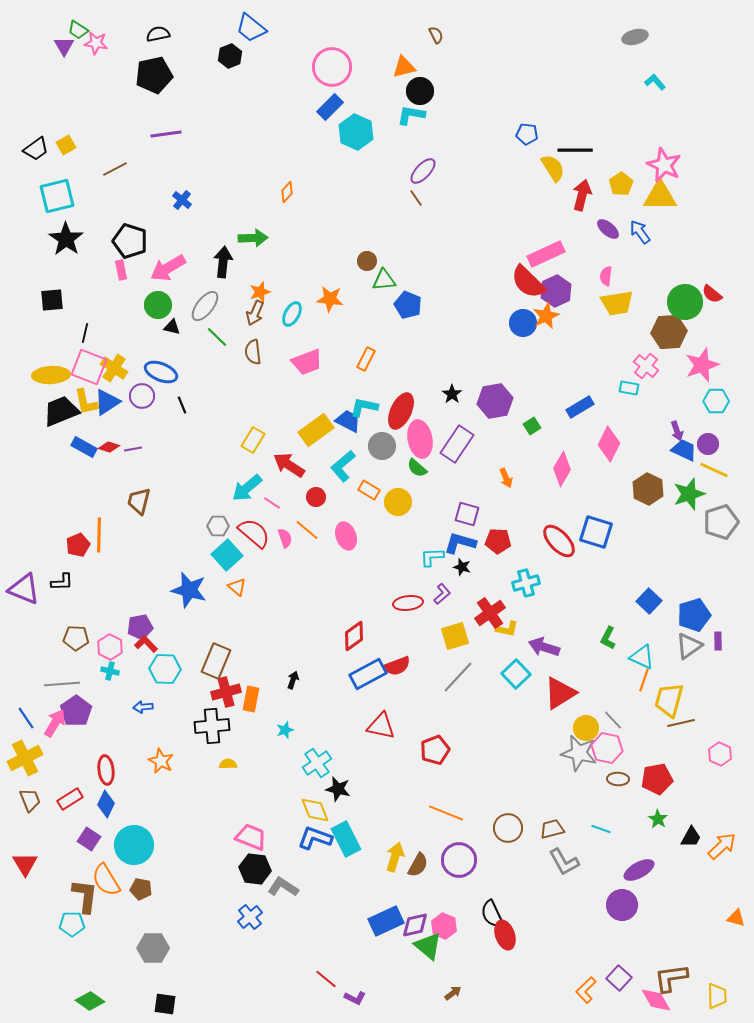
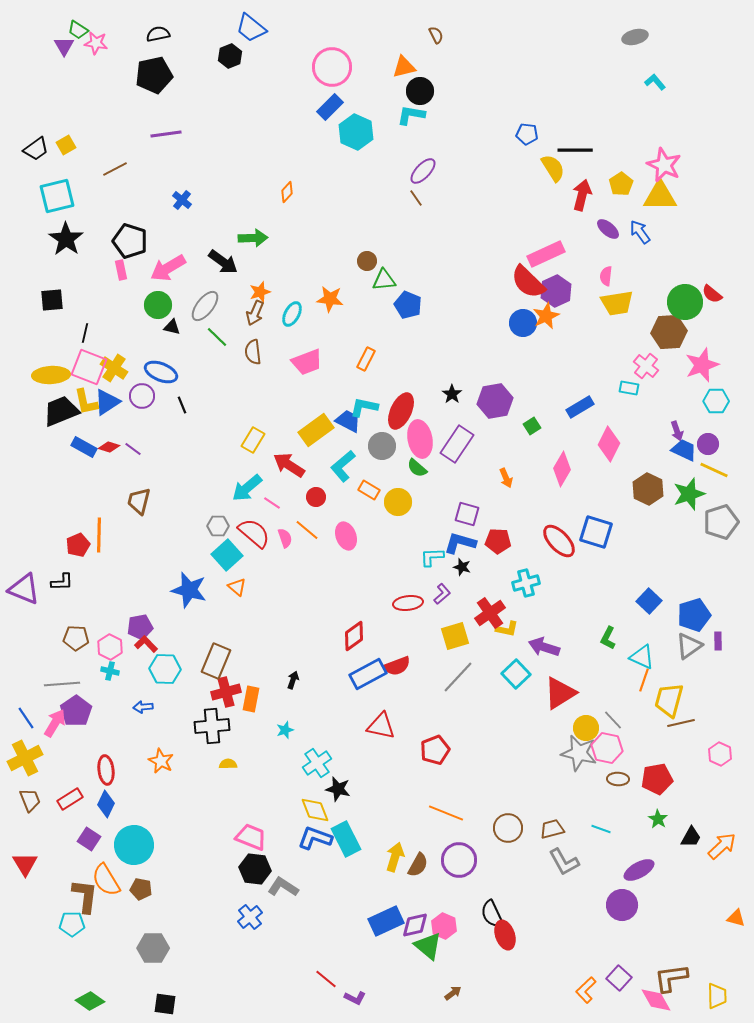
black arrow at (223, 262): rotated 120 degrees clockwise
purple line at (133, 449): rotated 48 degrees clockwise
